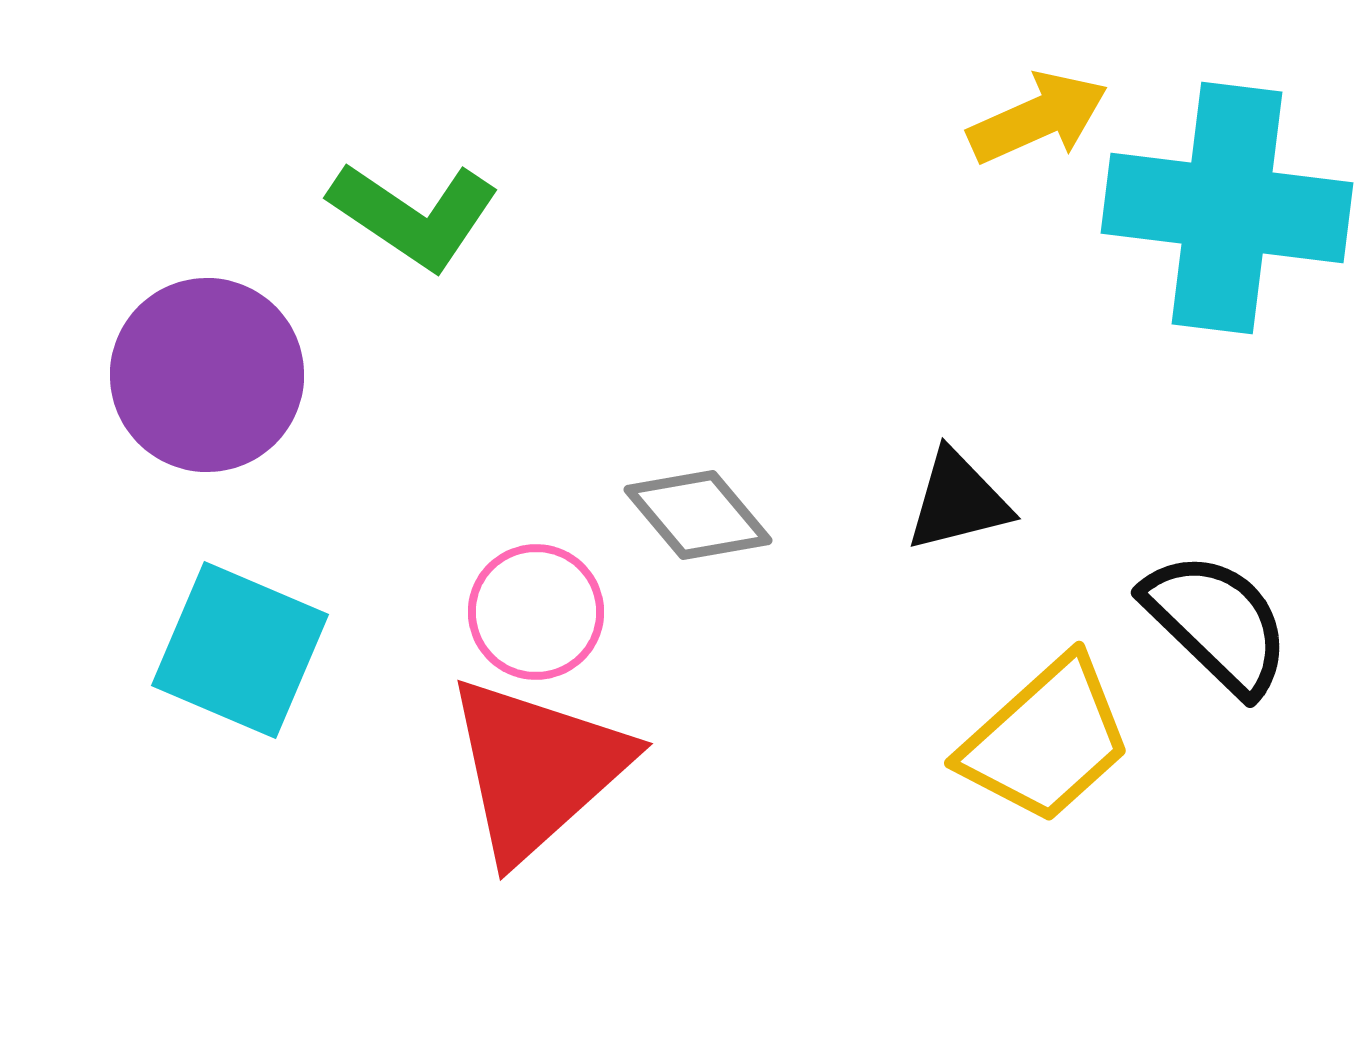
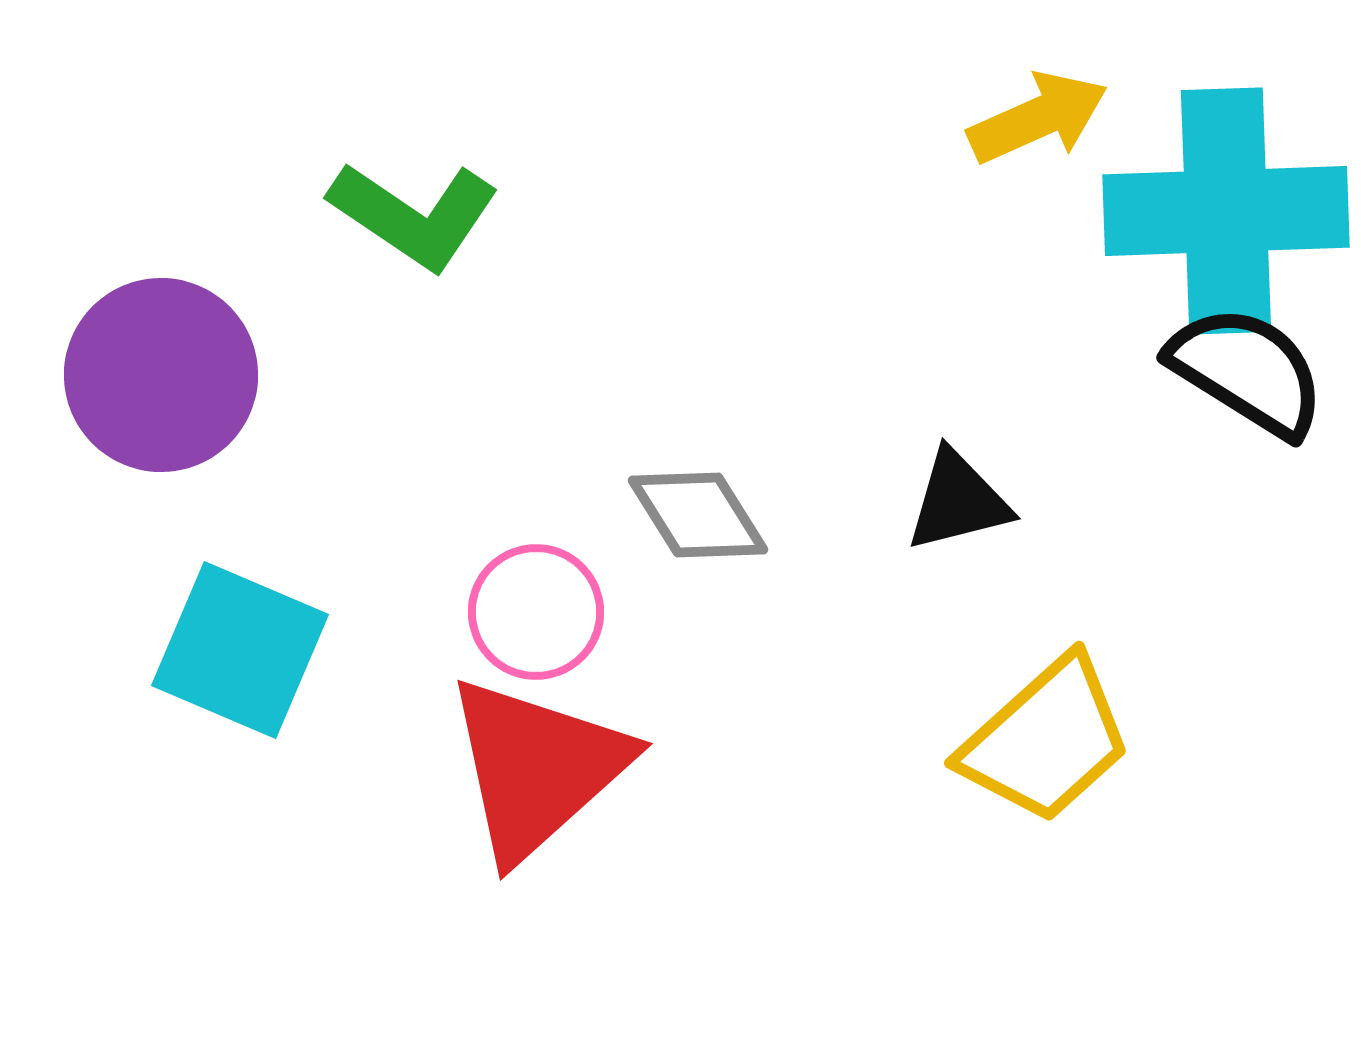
cyan cross: moved 1 px left, 3 px down; rotated 9 degrees counterclockwise
purple circle: moved 46 px left
gray diamond: rotated 8 degrees clockwise
black semicircle: moved 30 px right, 252 px up; rotated 12 degrees counterclockwise
